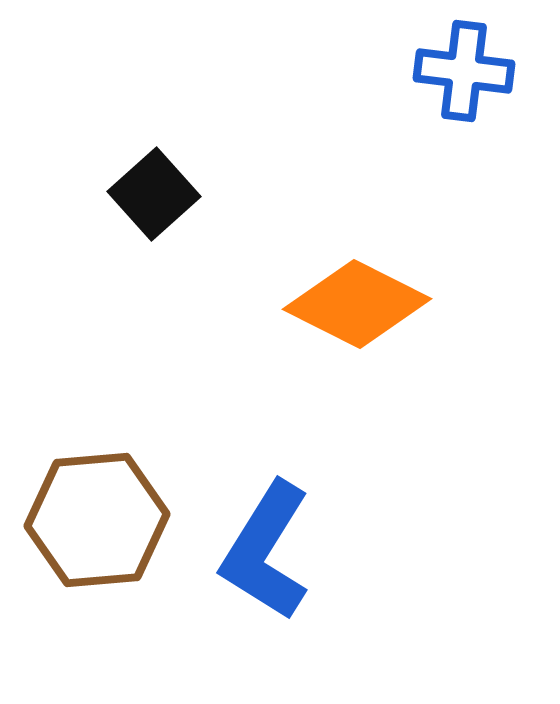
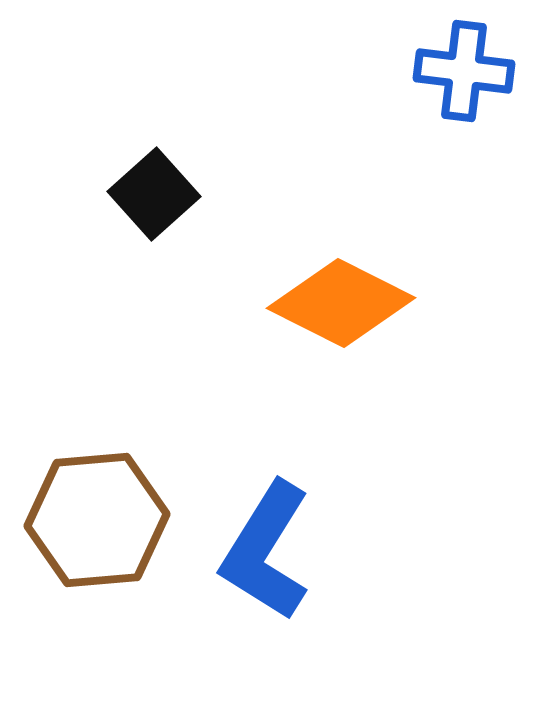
orange diamond: moved 16 px left, 1 px up
